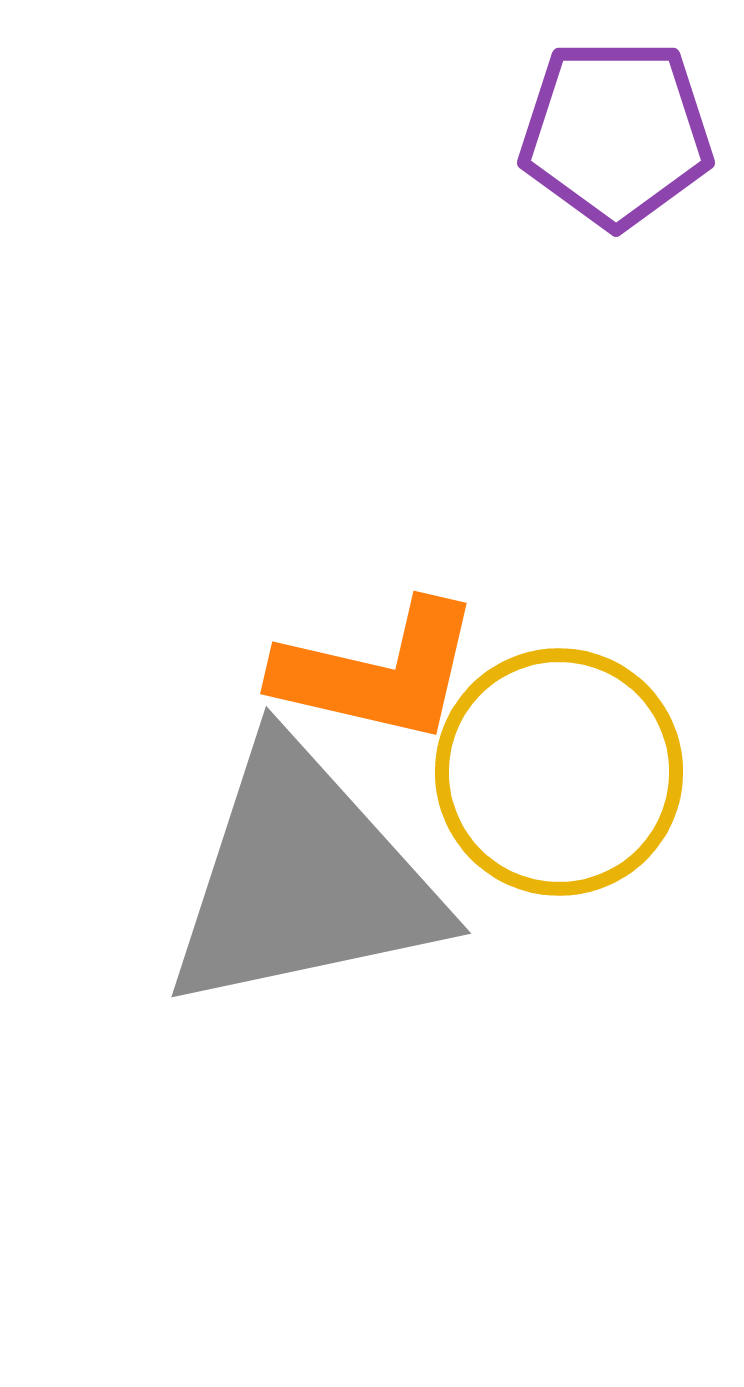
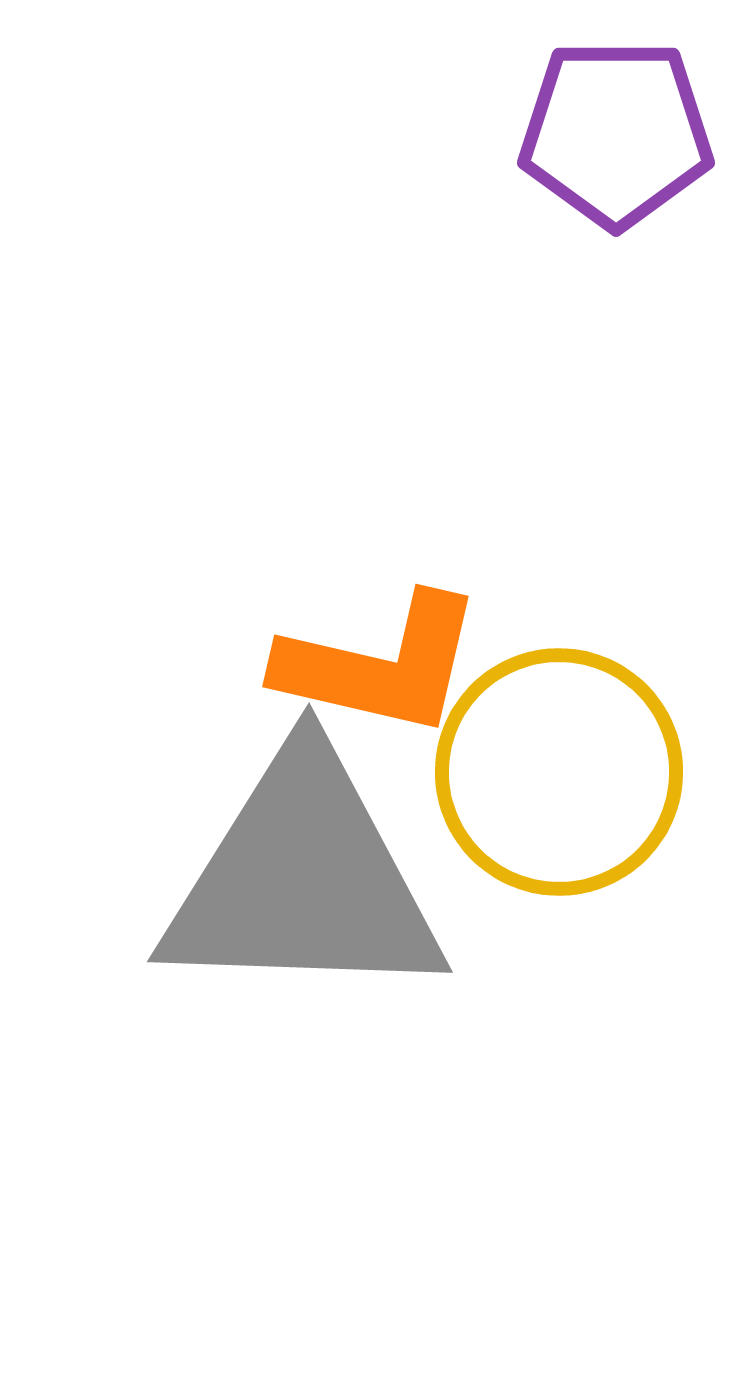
orange L-shape: moved 2 px right, 7 px up
gray triangle: rotated 14 degrees clockwise
